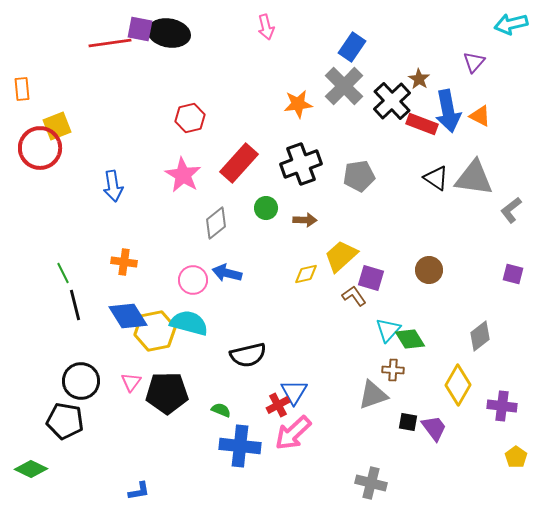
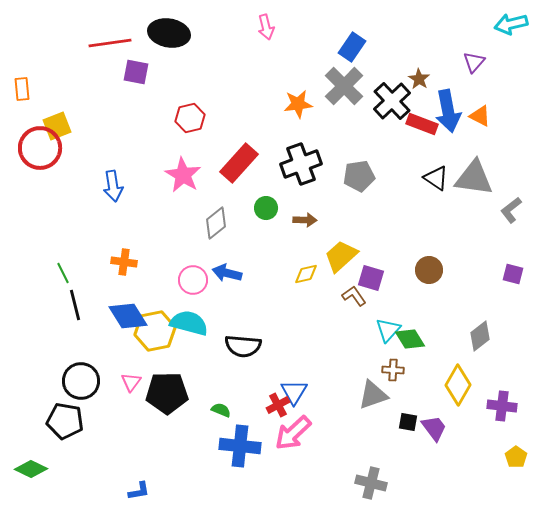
purple square at (140, 29): moved 4 px left, 43 px down
black semicircle at (248, 355): moved 5 px left, 9 px up; rotated 18 degrees clockwise
